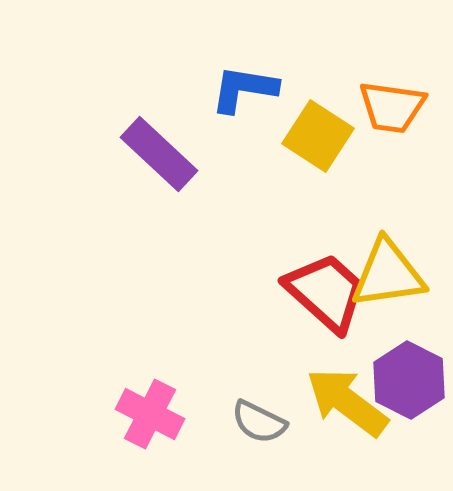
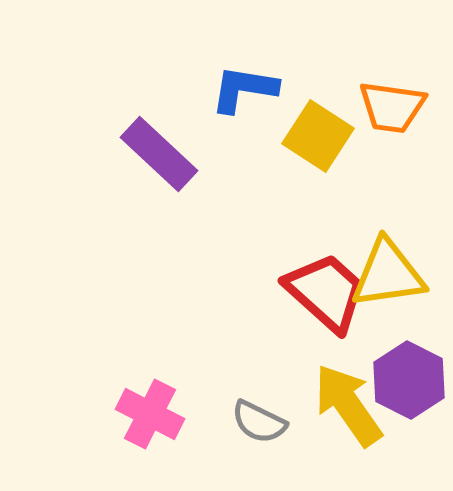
yellow arrow: moved 1 px right, 3 px down; rotated 18 degrees clockwise
